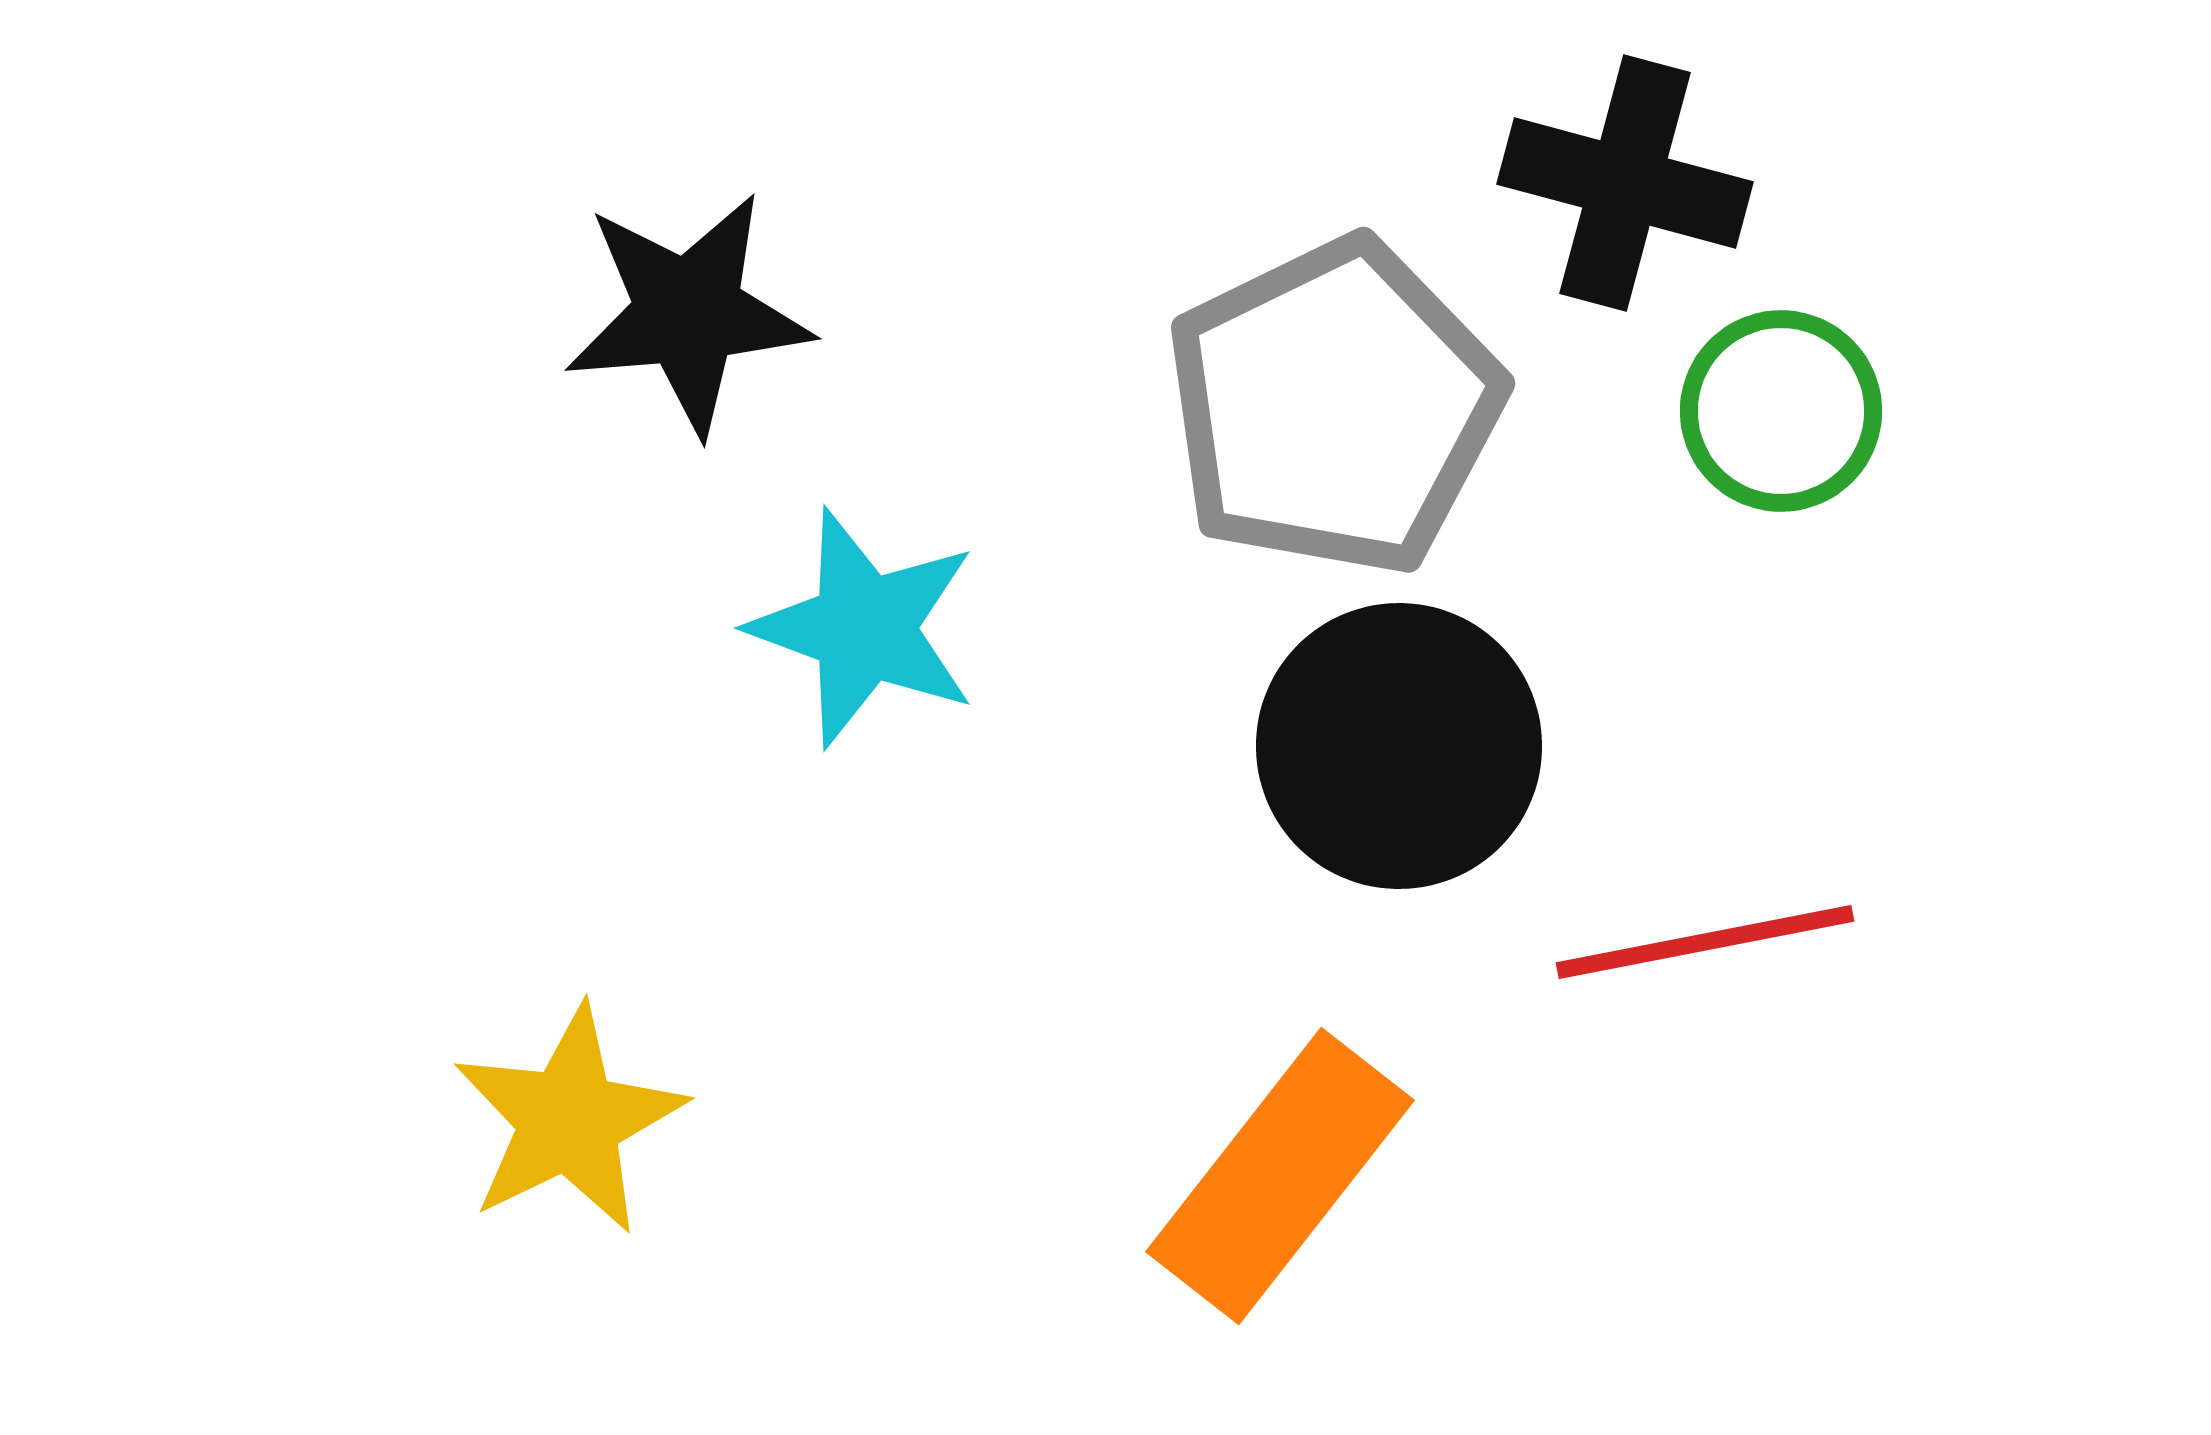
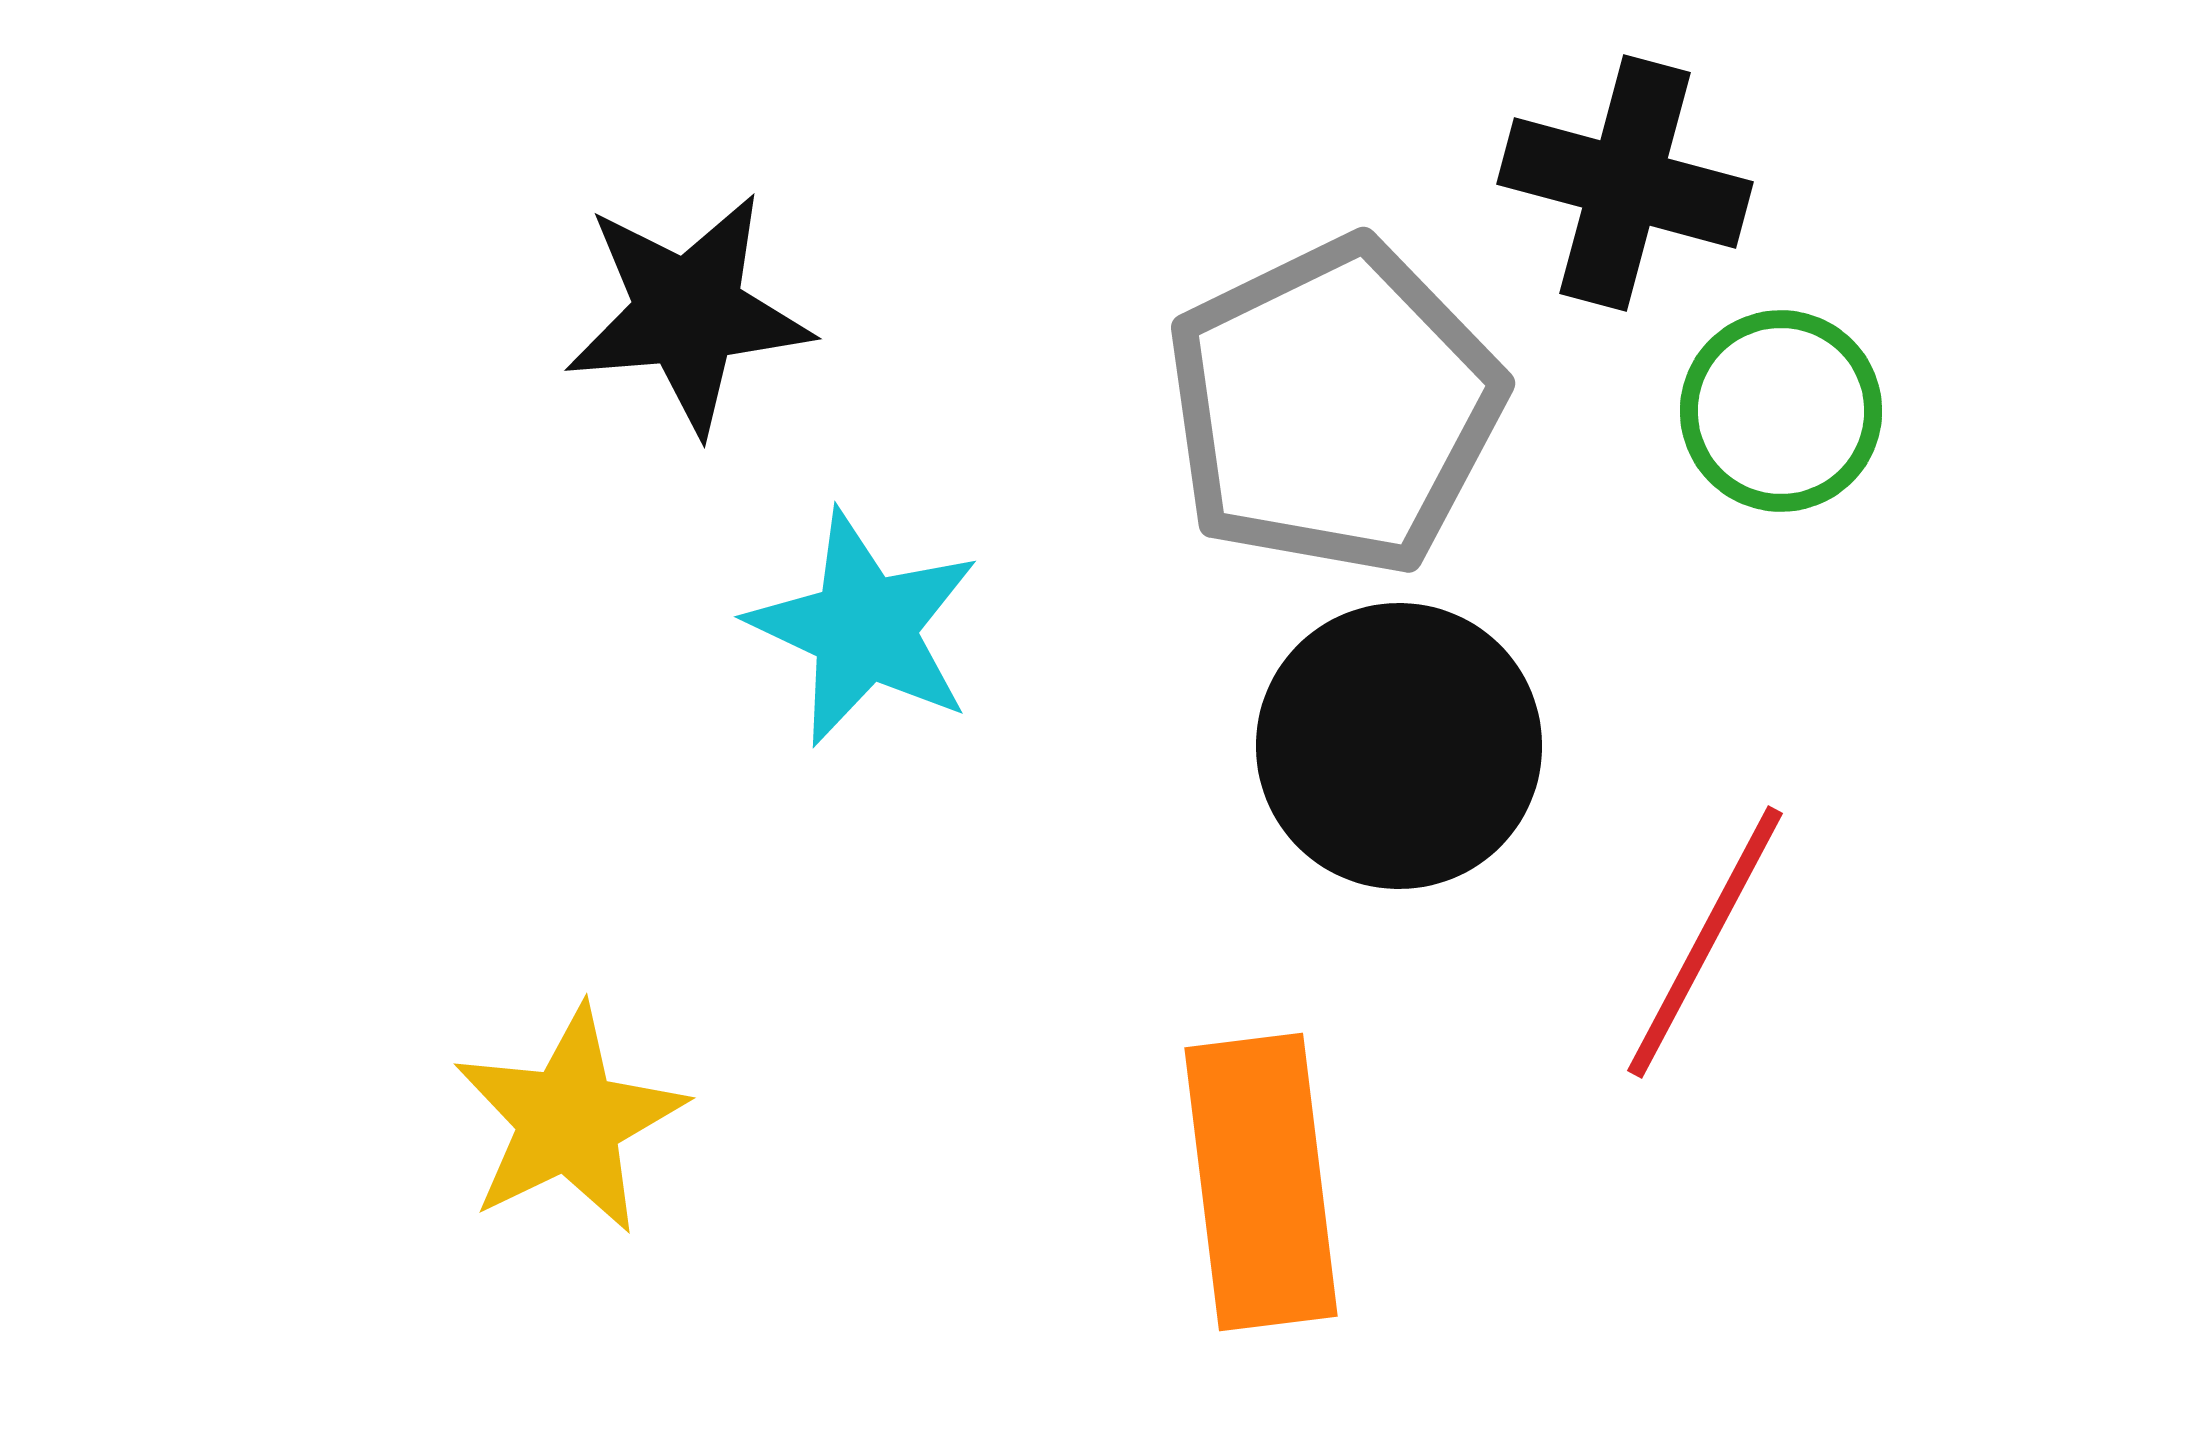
cyan star: rotated 5 degrees clockwise
red line: rotated 51 degrees counterclockwise
orange rectangle: moved 19 px left, 6 px down; rotated 45 degrees counterclockwise
